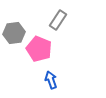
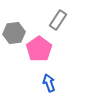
pink pentagon: rotated 15 degrees clockwise
blue arrow: moved 2 px left, 3 px down
